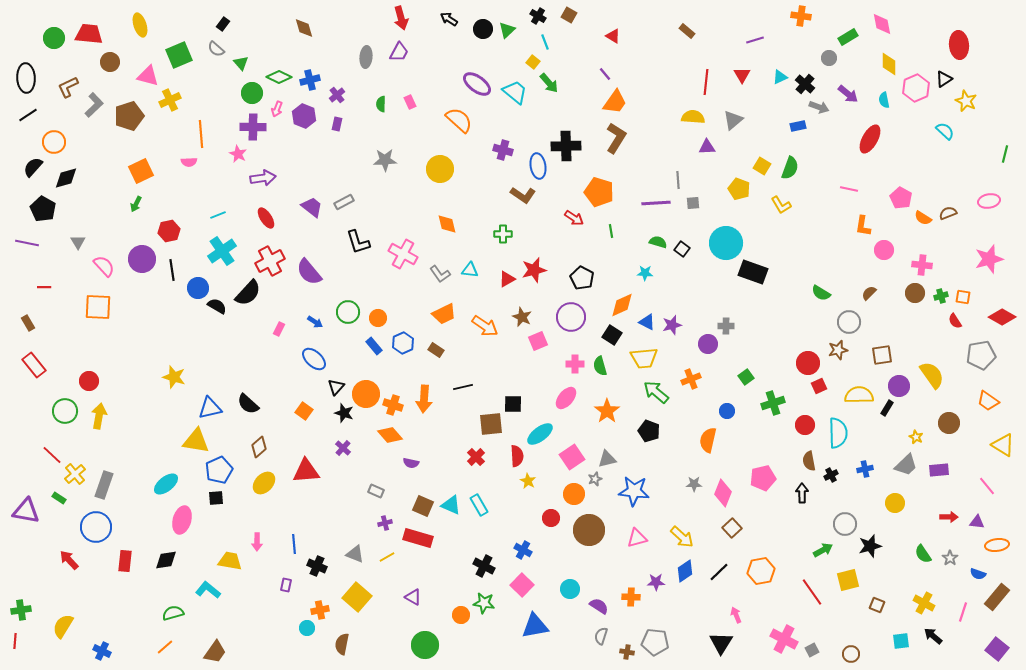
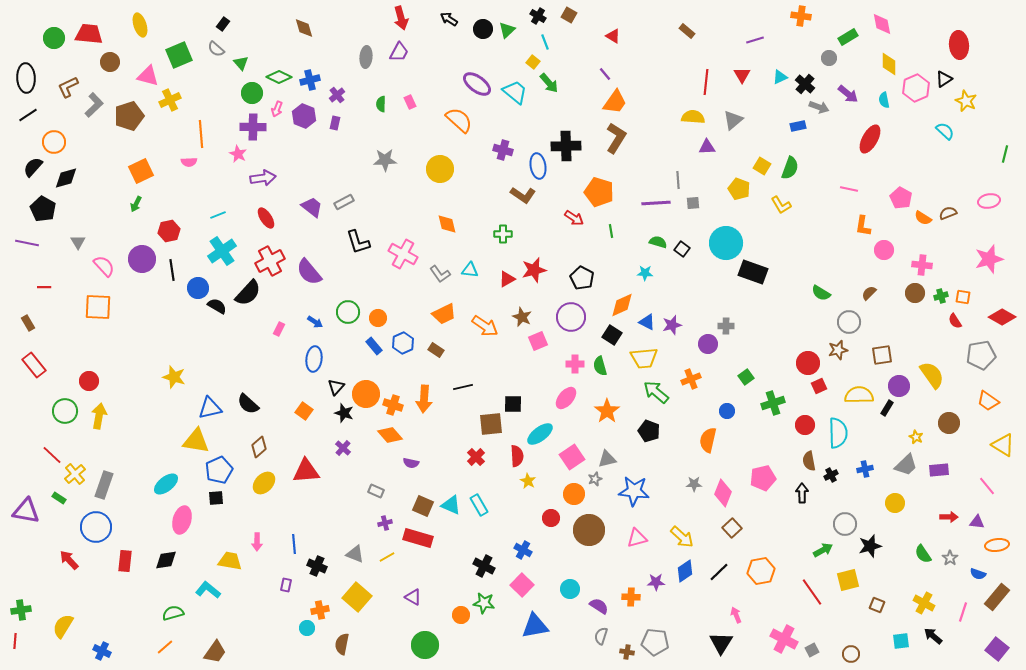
purple rectangle at (337, 124): moved 2 px left, 1 px up
blue ellipse at (314, 359): rotated 55 degrees clockwise
